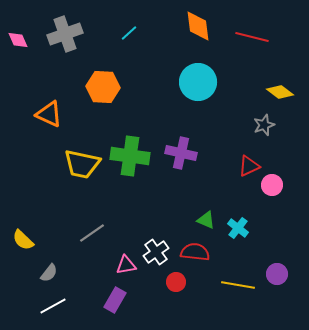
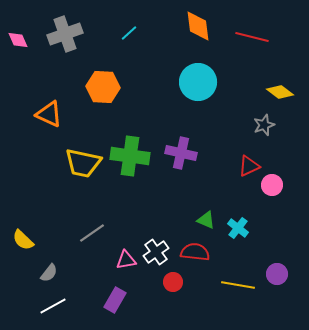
yellow trapezoid: moved 1 px right, 1 px up
pink triangle: moved 5 px up
red circle: moved 3 px left
